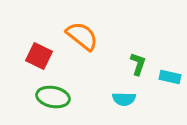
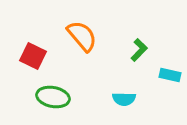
orange semicircle: rotated 12 degrees clockwise
red square: moved 6 px left
green L-shape: moved 1 px right, 14 px up; rotated 25 degrees clockwise
cyan rectangle: moved 2 px up
